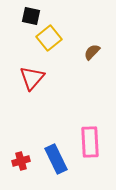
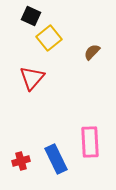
black square: rotated 12 degrees clockwise
